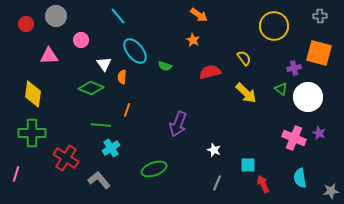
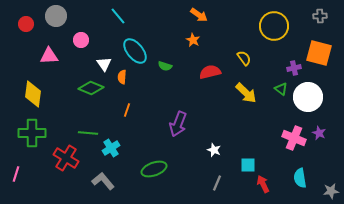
green line: moved 13 px left, 8 px down
gray L-shape: moved 4 px right, 1 px down
